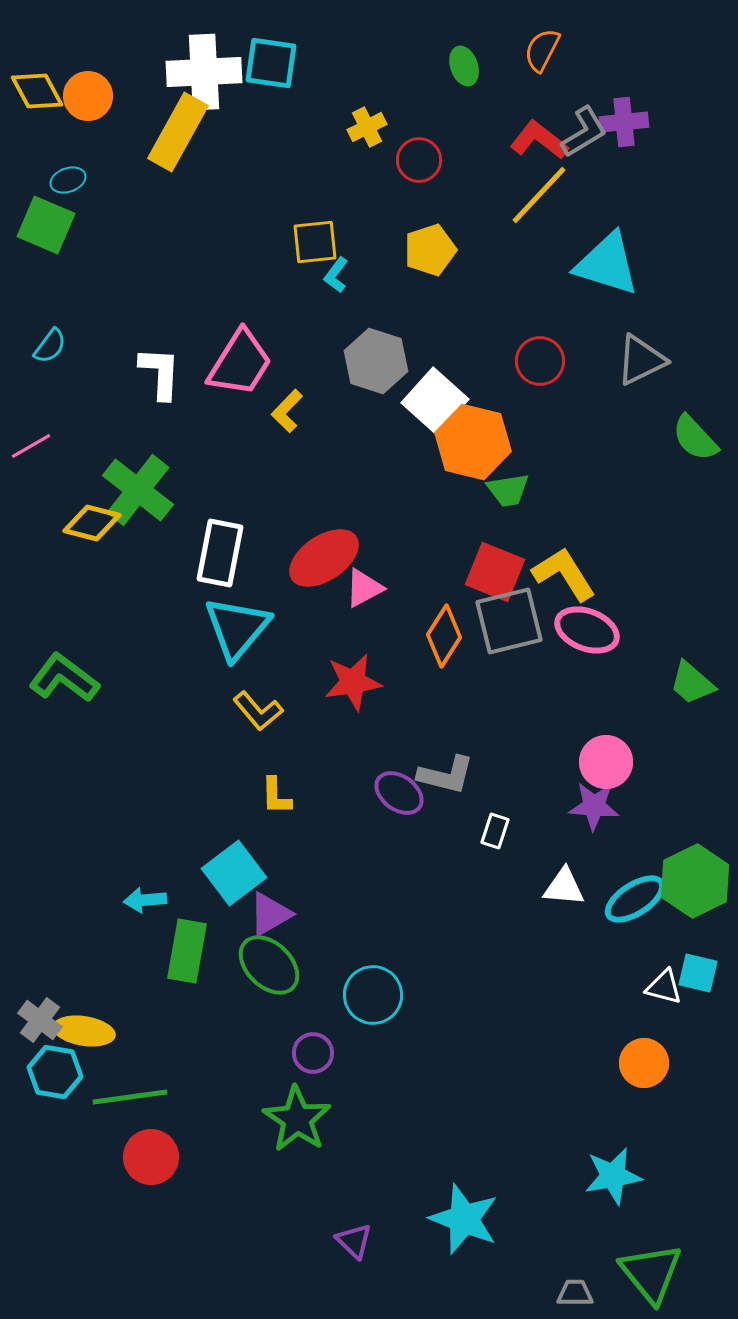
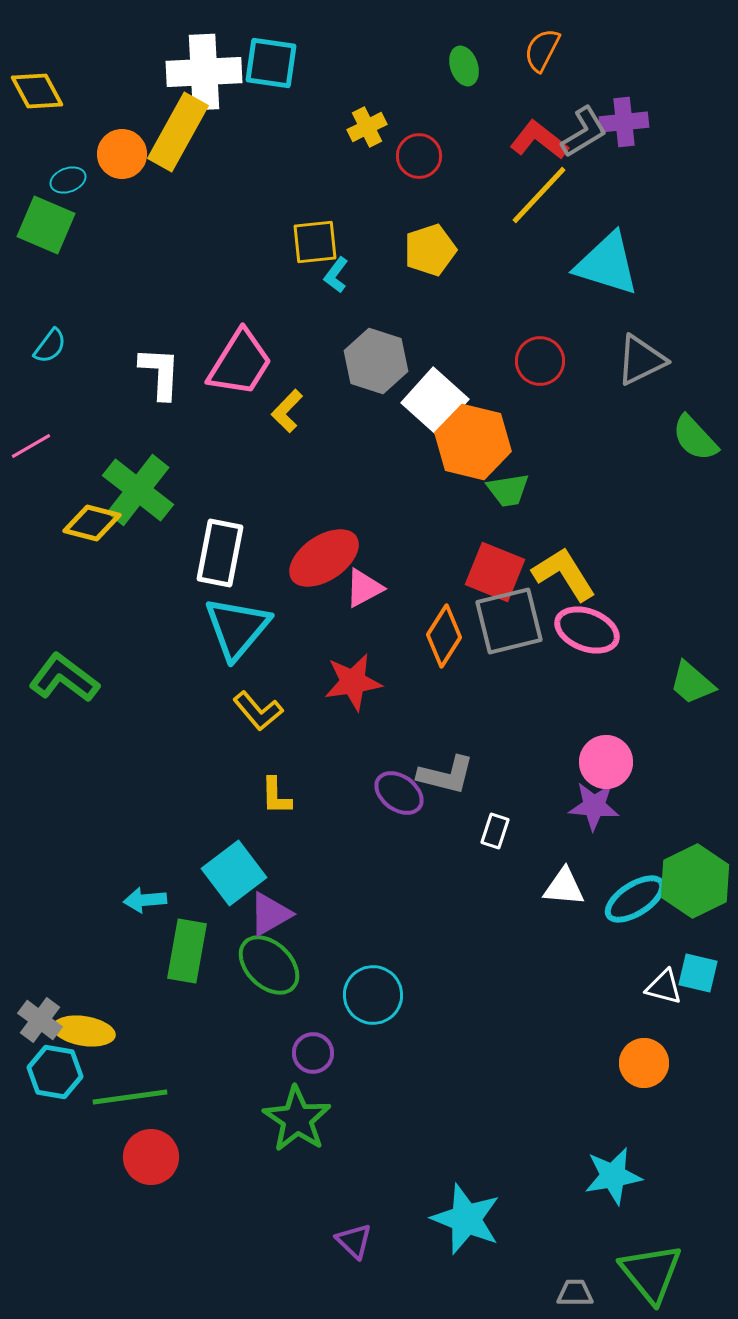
orange circle at (88, 96): moved 34 px right, 58 px down
red circle at (419, 160): moved 4 px up
cyan star at (464, 1219): moved 2 px right
